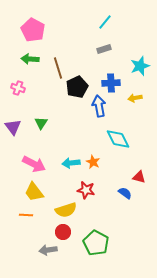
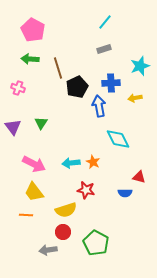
blue semicircle: rotated 144 degrees clockwise
